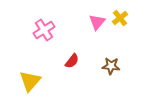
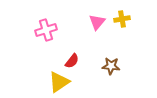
yellow cross: moved 2 px right, 1 px down; rotated 28 degrees clockwise
pink cross: moved 2 px right; rotated 15 degrees clockwise
yellow triangle: moved 29 px right, 1 px down; rotated 15 degrees clockwise
